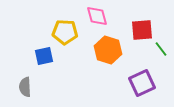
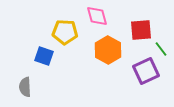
red square: moved 1 px left
orange hexagon: rotated 12 degrees clockwise
blue square: rotated 30 degrees clockwise
purple square: moved 4 px right, 12 px up
